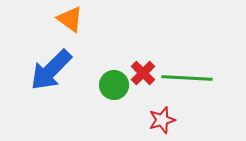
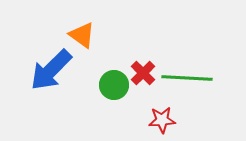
orange triangle: moved 12 px right, 16 px down
red star: rotated 12 degrees clockwise
